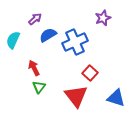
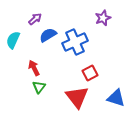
red square: rotated 21 degrees clockwise
red triangle: moved 1 px right, 1 px down
